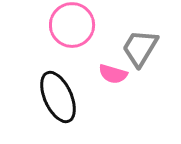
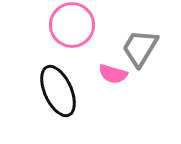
black ellipse: moved 6 px up
